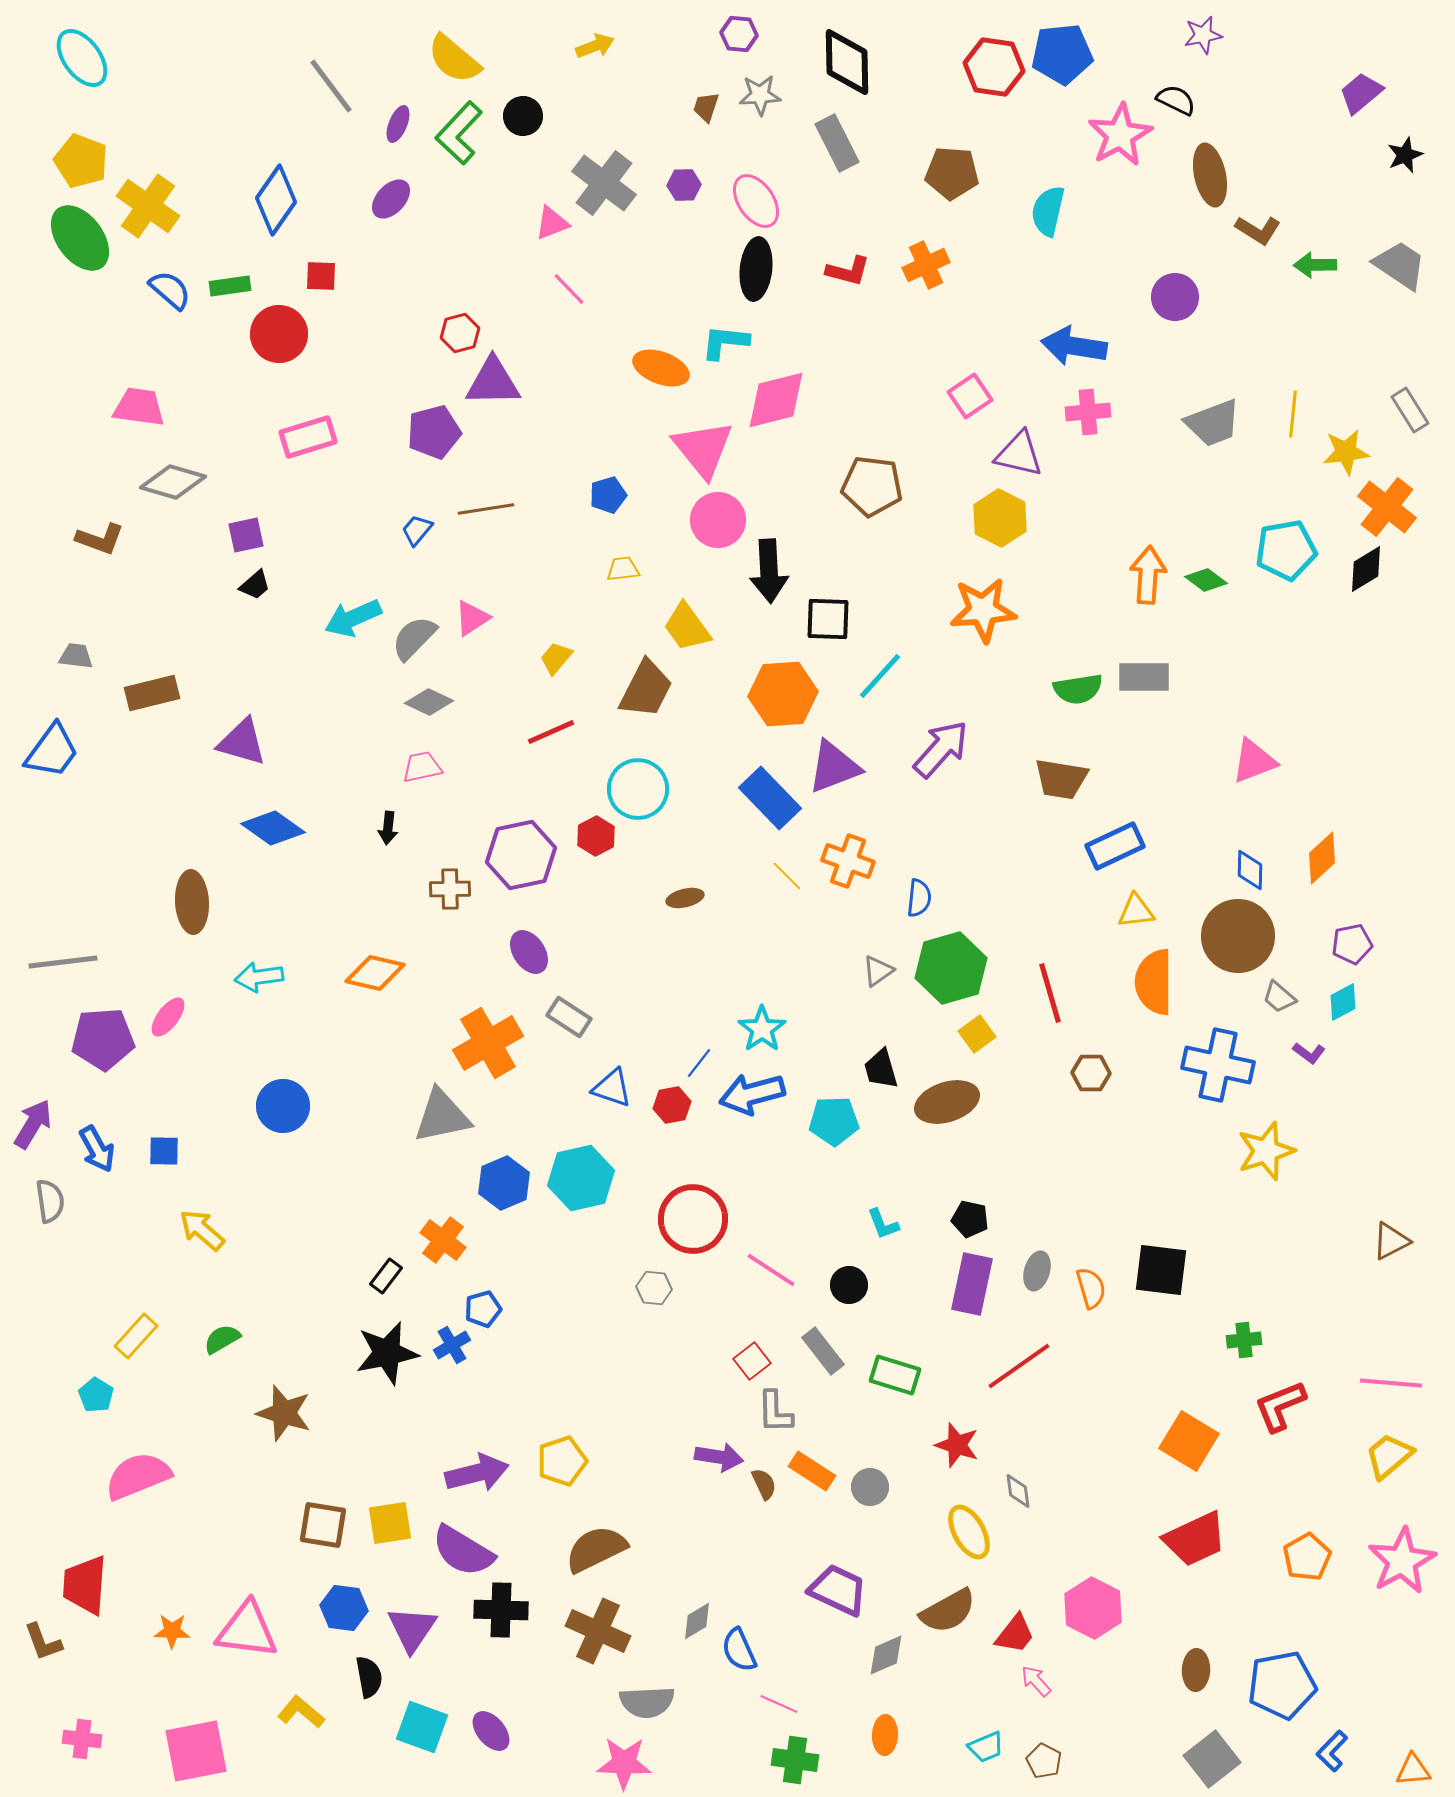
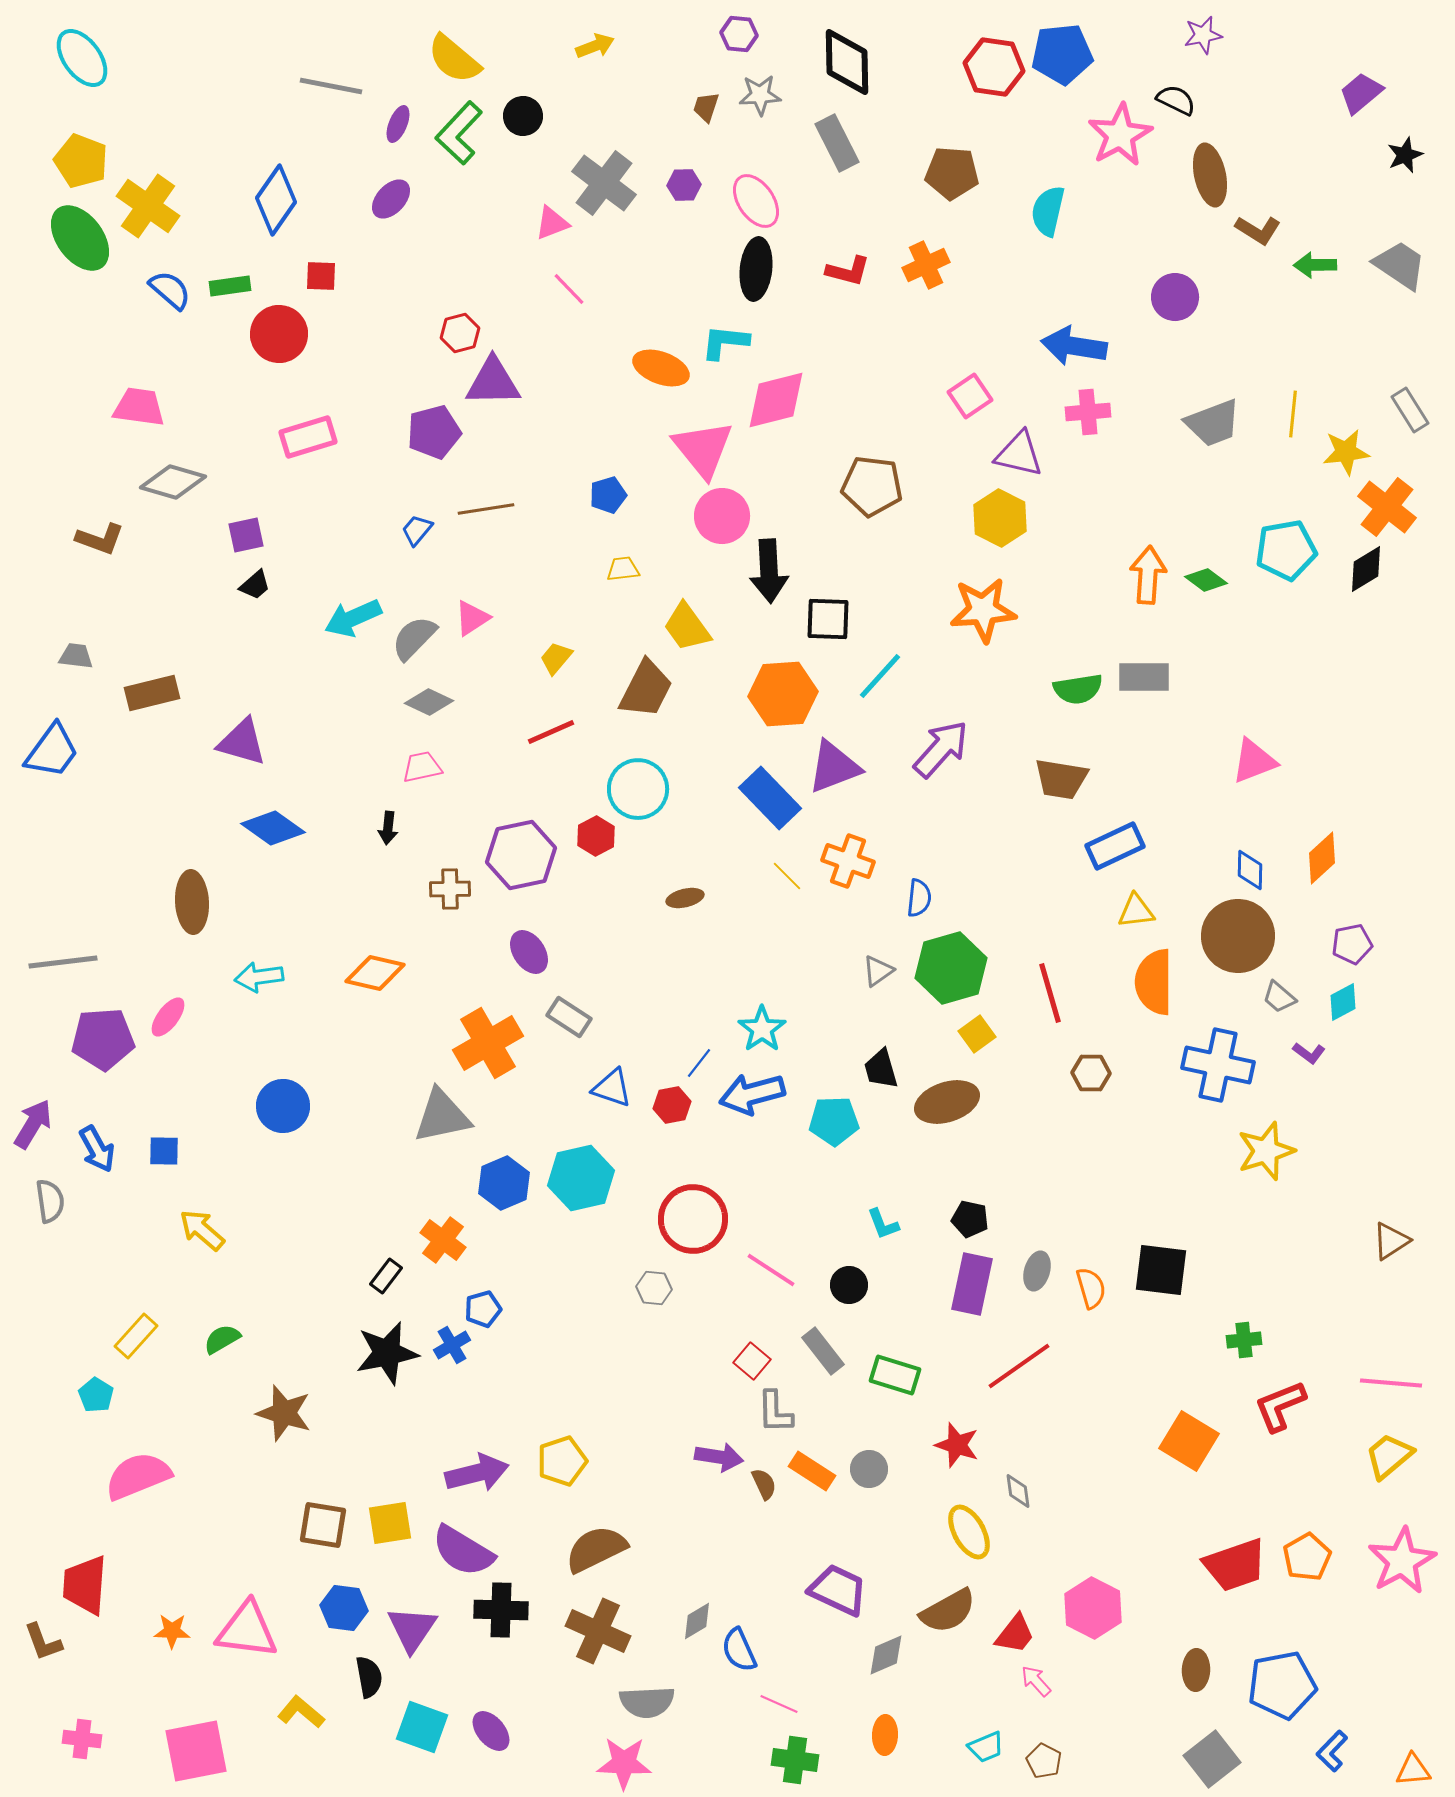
gray line at (331, 86): rotated 42 degrees counterclockwise
pink circle at (718, 520): moved 4 px right, 4 px up
brown triangle at (1391, 1241): rotated 6 degrees counterclockwise
red square at (752, 1361): rotated 12 degrees counterclockwise
gray circle at (870, 1487): moved 1 px left, 18 px up
red trapezoid at (1195, 1539): moved 40 px right, 26 px down; rotated 6 degrees clockwise
